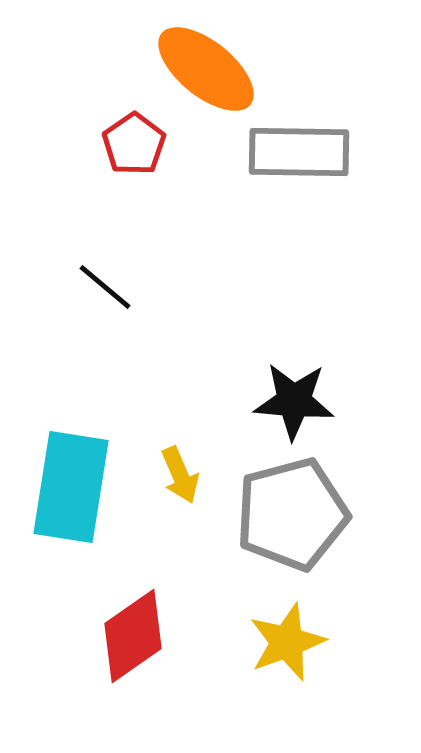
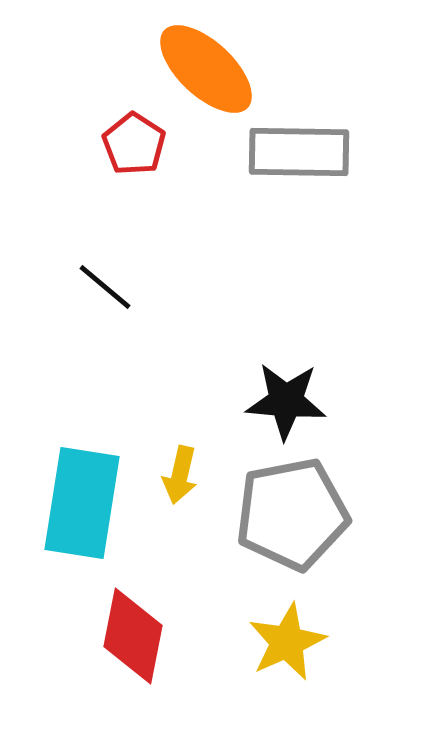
orange ellipse: rotated 4 degrees clockwise
red pentagon: rotated 4 degrees counterclockwise
black star: moved 8 px left
yellow arrow: rotated 36 degrees clockwise
cyan rectangle: moved 11 px right, 16 px down
gray pentagon: rotated 4 degrees clockwise
red diamond: rotated 44 degrees counterclockwise
yellow star: rotated 4 degrees counterclockwise
